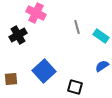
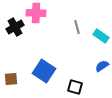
pink cross: rotated 24 degrees counterclockwise
black cross: moved 3 px left, 8 px up
blue square: rotated 15 degrees counterclockwise
